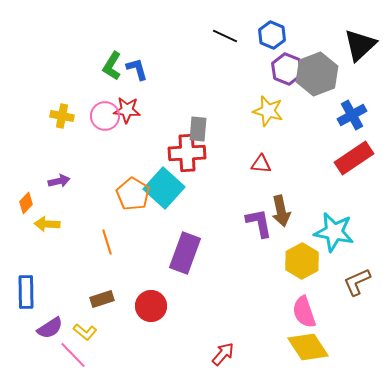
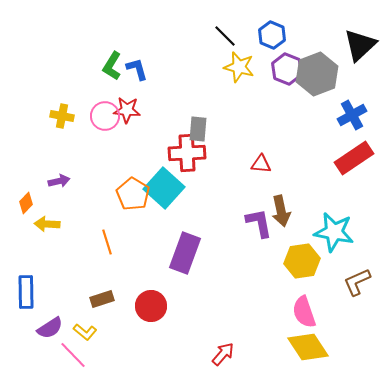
black line: rotated 20 degrees clockwise
yellow star: moved 29 px left, 44 px up
yellow hexagon: rotated 20 degrees clockwise
